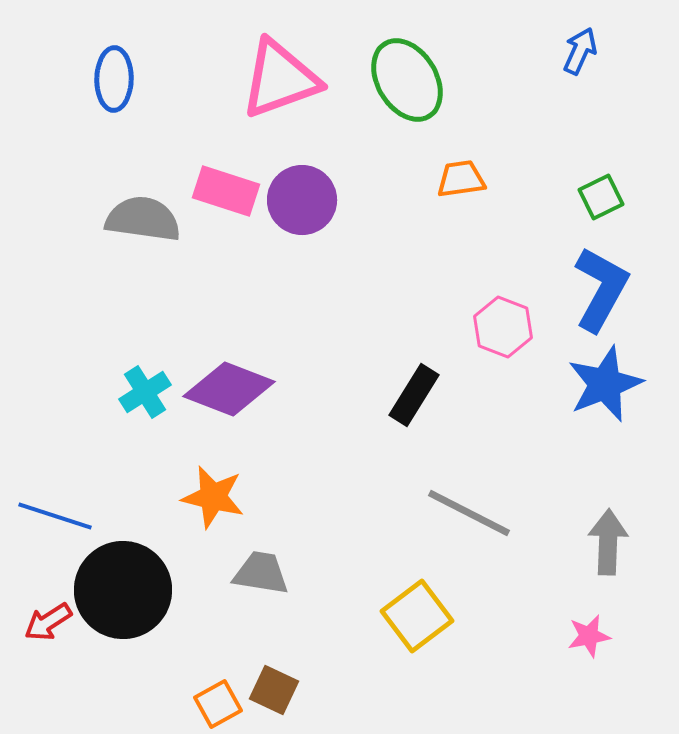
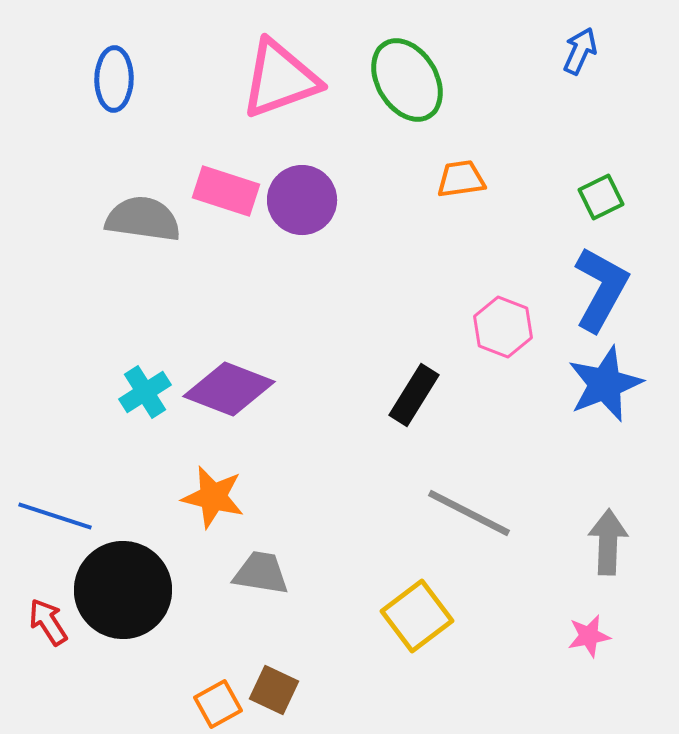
red arrow: rotated 90 degrees clockwise
